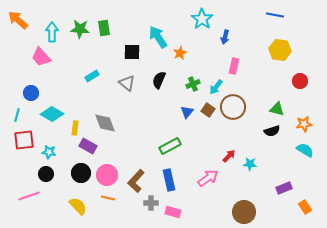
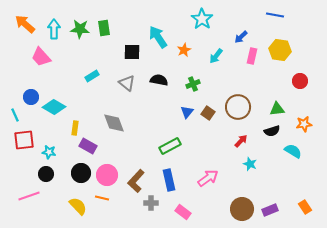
orange arrow at (18, 20): moved 7 px right, 4 px down
cyan arrow at (52, 32): moved 2 px right, 3 px up
blue arrow at (225, 37): moved 16 px right; rotated 32 degrees clockwise
orange star at (180, 53): moved 4 px right, 3 px up
pink rectangle at (234, 66): moved 18 px right, 10 px up
black semicircle at (159, 80): rotated 78 degrees clockwise
cyan arrow at (216, 87): moved 31 px up
blue circle at (31, 93): moved 4 px down
brown circle at (233, 107): moved 5 px right
green triangle at (277, 109): rotated 21 degrees counterclockwise
brown square at (208, 110): moved 3 px down
cyan diamond at (52, 114): moved 2 px right, 7 px up
cyan line at (17, 115): moved 2 px left; rotated 40 degrees counterclockwise
gray diamond at (105, 123): moved 9 px right
cyan semicircle at (305, 150): moved 12 px left, 1 px down
red arrow at (229, 156): moved 12 px right, 15 px up
cyan star at (250, 164): rotated 16 degrees clockwise
purple rectangle at (284, 188): moved 14 px left, 22 px down
orange line at (108, 198): moved 6 px left
pink rectangle at (173, 212): moved 10 px right; rotated 21 degrees clockwise
brown circle at (244, 212): moved 2 px left, 3 px up
